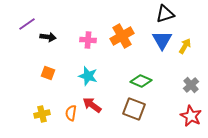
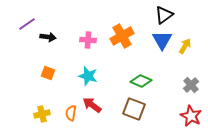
black triangle: moved 1 px left, 1 px down; rotated 18 degrees counterclockwise
